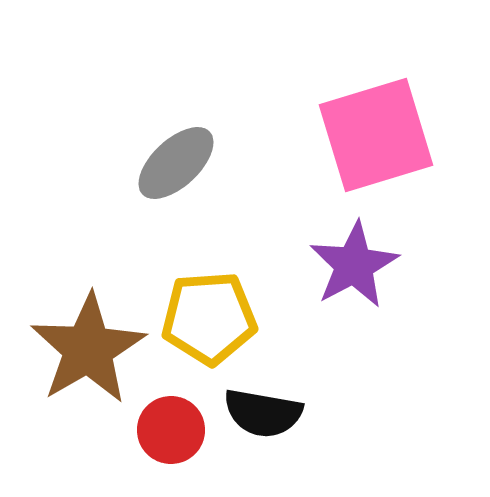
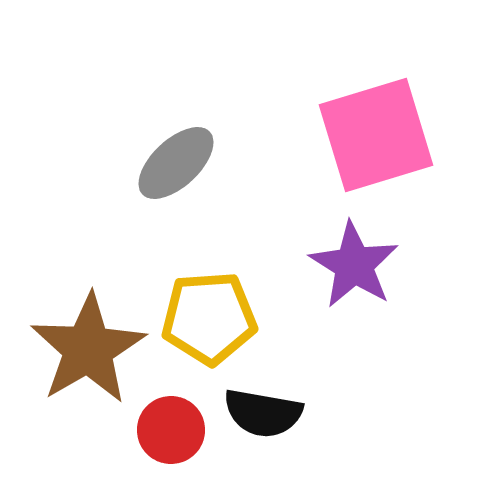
purple star: rotated 12 degrees counterclockwise
